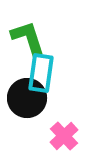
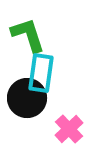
green L-shape: moved 3 px up
pink cross: moved 5 px right, 7 px up
